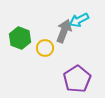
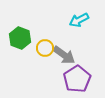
gray arrow: moved 24 px down; rotated 105 degrees clockwise
